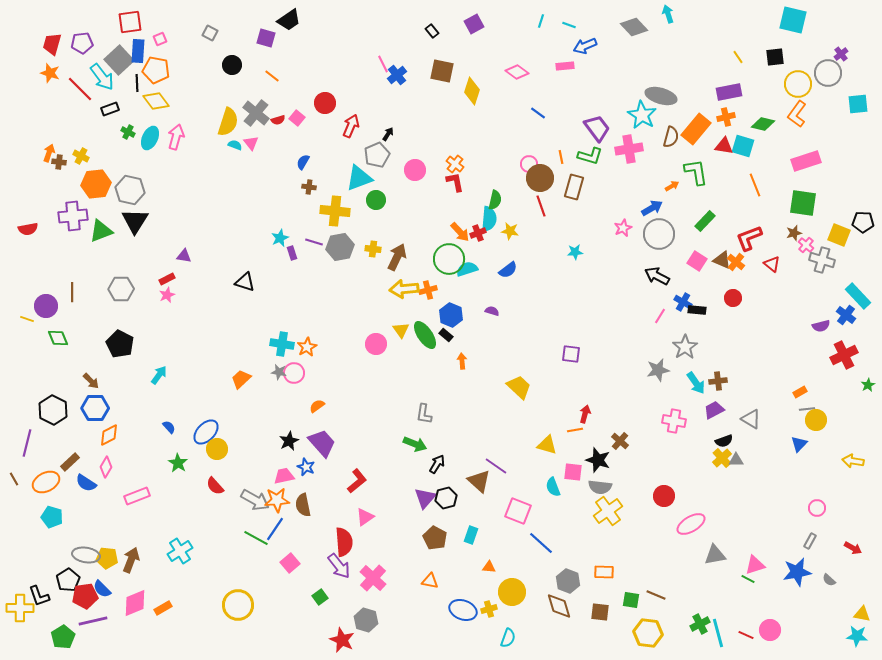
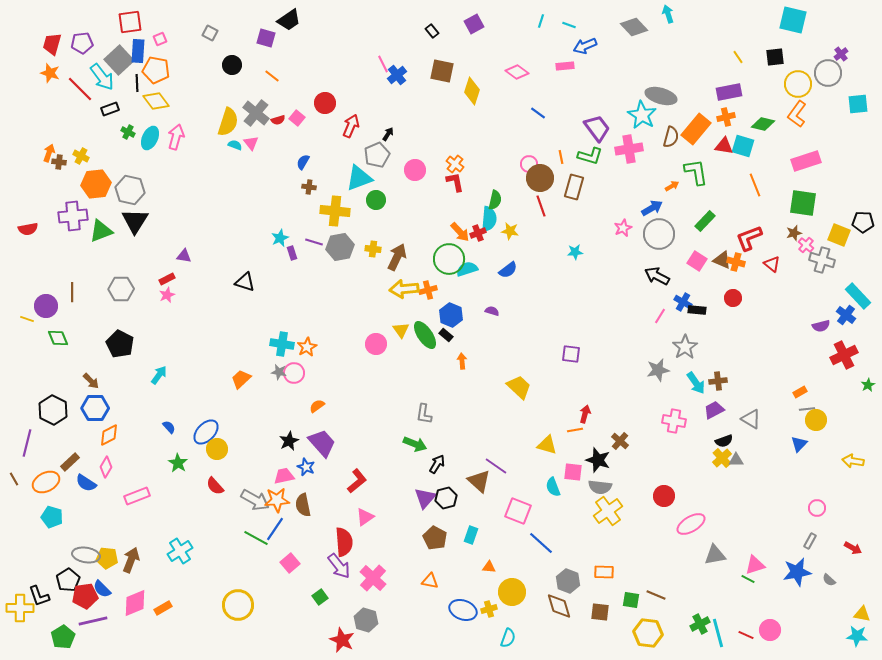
orange cross at (736, 262): rotated 24 degrees counterclockwise
